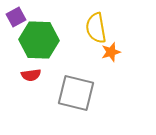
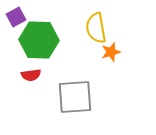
gray square: moved 1 px left, 4 px down; rotated 18 degrees counterclockwise
